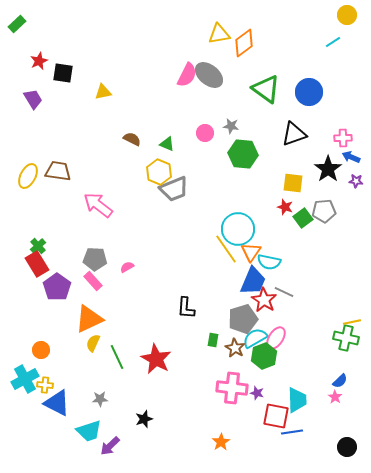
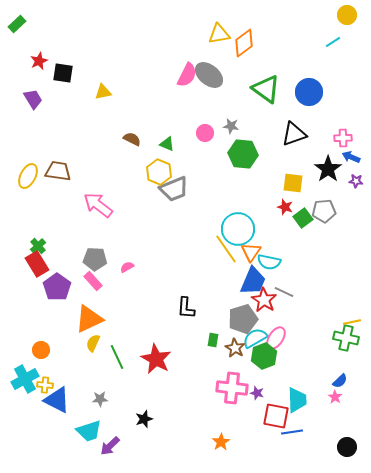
blue triangle at (57, 403): moved 3 px up
